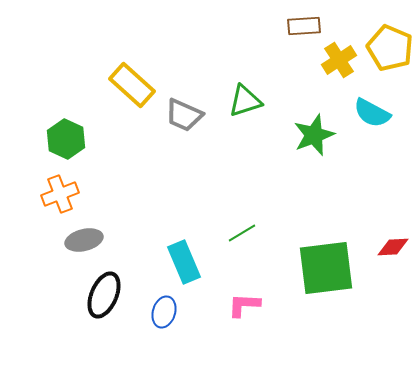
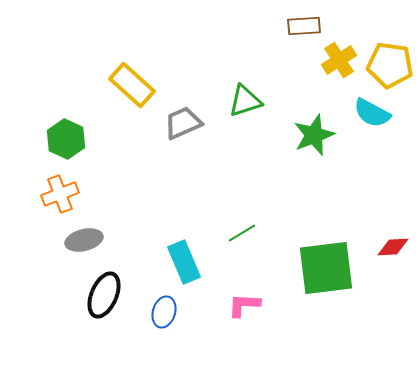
yellow pentagon: moved 17 px down; rotated 15 degrees counterclockwise
gray trapezoid: moved 1 px left, 8 px down; rotated 132 degrees clockwise
